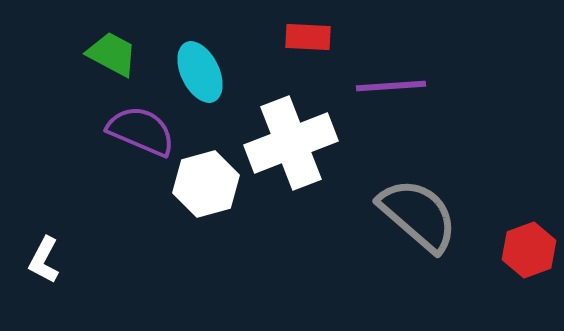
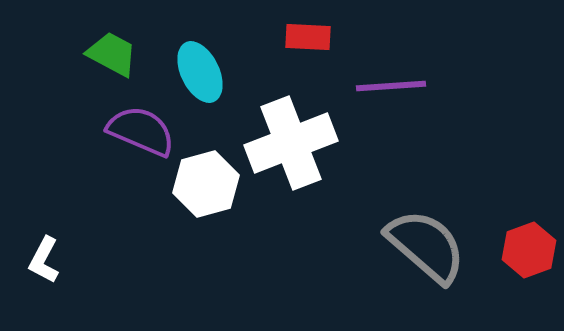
gray semicircle: moved 8 px right, 31 px down
